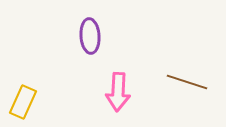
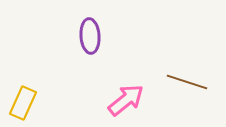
pink arrow: moved 8 px right, 8 px down; rotated 132 degrees counterclockwise
yellow rectangle: moved 1 px down
